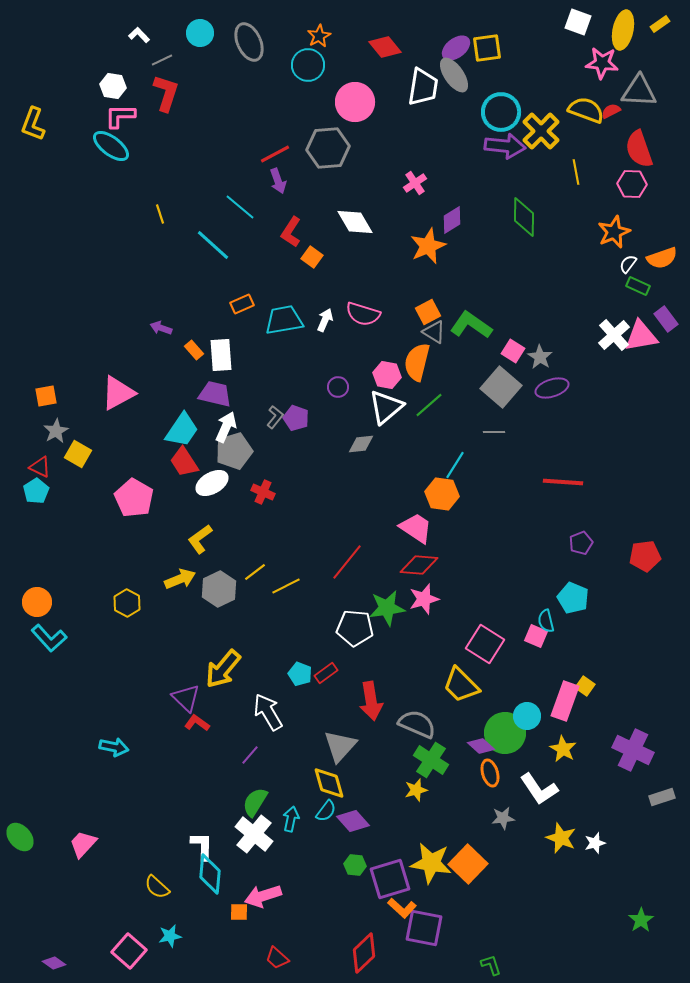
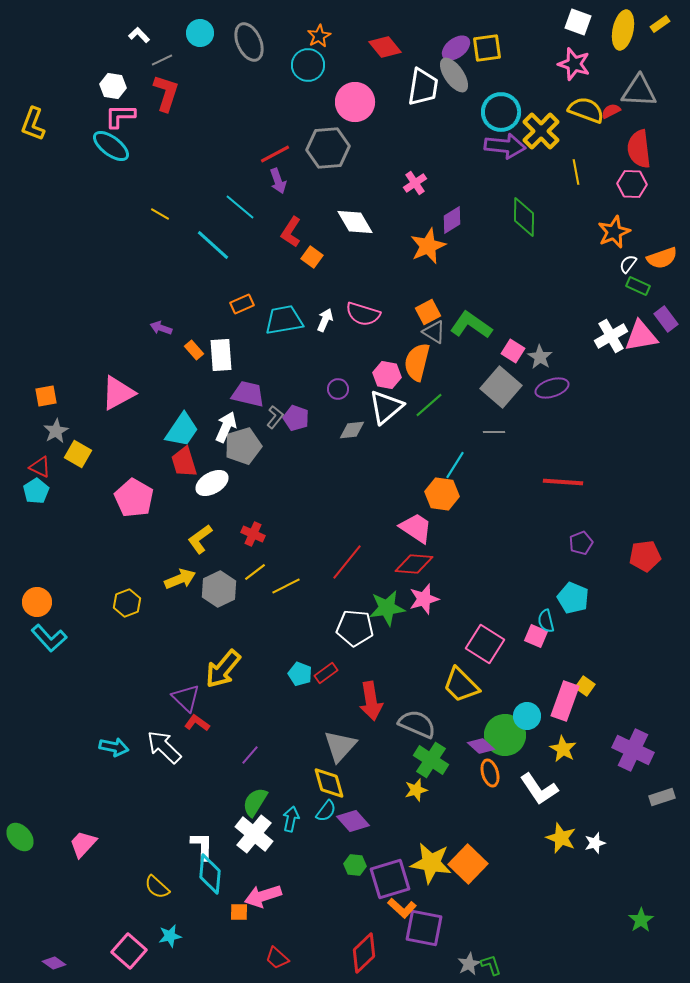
pink star at (602, 63): moved 28 px left, 1 px down; rotated 12 degrees clockwise
red semicircle at (639, 149): rotated 12 degrees clockwise
yellow line at (160, 214): rotated 42 degrees counterclockwise
white cross at (614, 335): moved 3 px left, 1 px down; rotated 12 degrees clockwise
purple circle at (338, 387): moved 2 px down
purple trapezoid at (215, 394): moved 33 px right
gray diamond at (361, 444): moved 9 px left, 14 px up
gray pentagon at (234, 451): moved 9 px right, 5 px up
red trapezoid at (184, 462): rotated 16 degrees clockwise
red cross at (263, 492): moved 10 px left, 42 px down
red diamond at (419, 565): moved 5 px left, 1 px up
yellow hexagon at (127, 603): rotated 12 degrees clockwise
white arrow at (268, 712): moved 104 px left, 35 px down; rotated 15 degrees counterclockwise
green circle at (505, 733): moved 2 px down
gray star at (503, 818): moved 34 px left, 146 px down; rotated 20 degrees counterclockwise
